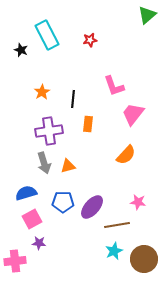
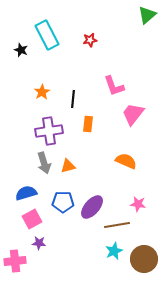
orange semicircle: moved 6 px down; rotated 110 degrees counterclockwise
pink star: moved 2 px down
